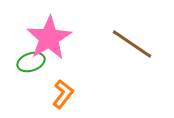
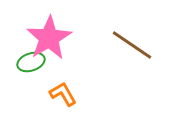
brown line: moved 1 px down
orange L-shape: rotated 68 degrees counterclockwise
